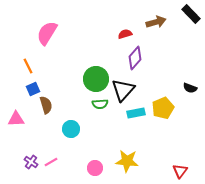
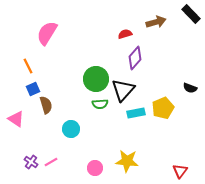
pink triangle: rotated 36 degrees clockwise
